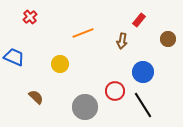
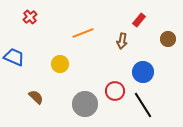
gray circle: moved 3 px up
